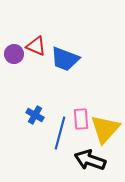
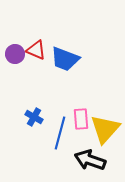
red triangle: moved 4 px down
purple circle: moved 1 px right
blue cross: moved 1 px left, 2 px down
